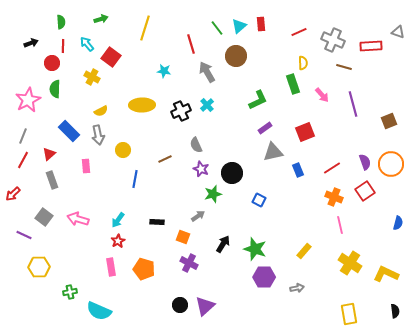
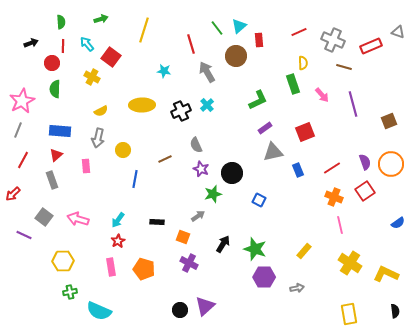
red rectangle at (261, 24): moved 2 px left, 16 px down
yellow line at (145, 28): moved 1 px left, 2 px down
red rectangle at (371, 46): rotated 20 degrees counterclockwise
pink star at (28, 100): moved 6 px left, 1 px down
blue rectangle at (69, 131): moved 9 px left; rotated 40 degrees counterclockwise
gray arrow at (98, 135): moved 3 px down; rotated 24 degrees clockwise
gray line at (23, 136): moved 5 px left, 6 px up
red triangle at (49, 154): moved 7 px right, 1 px down
blue semicircle at (398, 223): rotated 40 degrees clockwise
yellow hexagon at (39, 267): moved 24 px right, 6 px up
black circle at (180, 305): moved 5 px down
